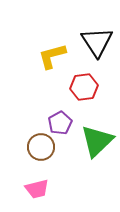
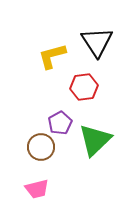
green triangle: moved 2 px left, 1 px up
